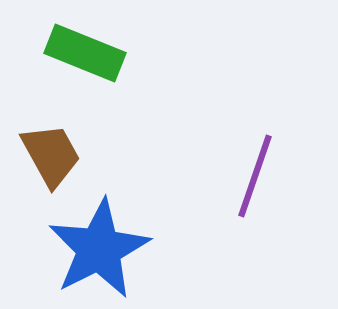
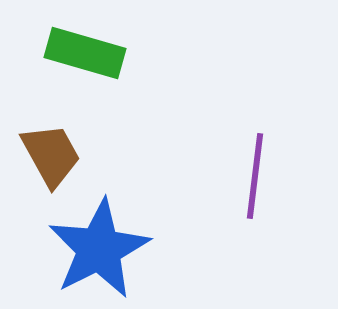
green rectangle: rotated 6 degrees counterclockwise
purple line: rotated 12 degrees counterclockwise
